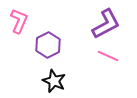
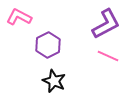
pink L-shape: moved 4 px up; rotated 85 degrees counterclockwise
